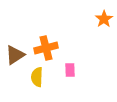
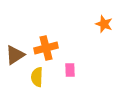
orange star: moved 5 px down; rotated 18 degrees counterclockwise
